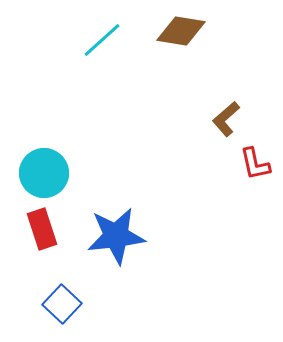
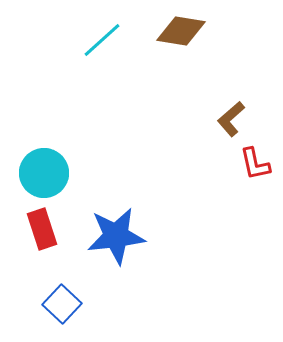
brown L-shape: moved 5 px right
